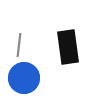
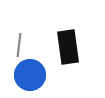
blue circle: moved 6 px right, 3 px up
